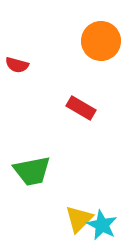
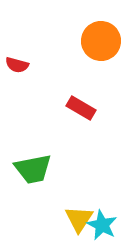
green trapezoid: moved 1 px right, 2 px up
yellow triangle: rotated 12 degrees counterclockwise
